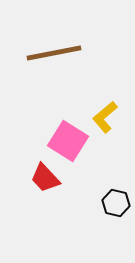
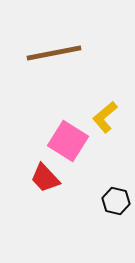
black hexagon: moved 2 px up
